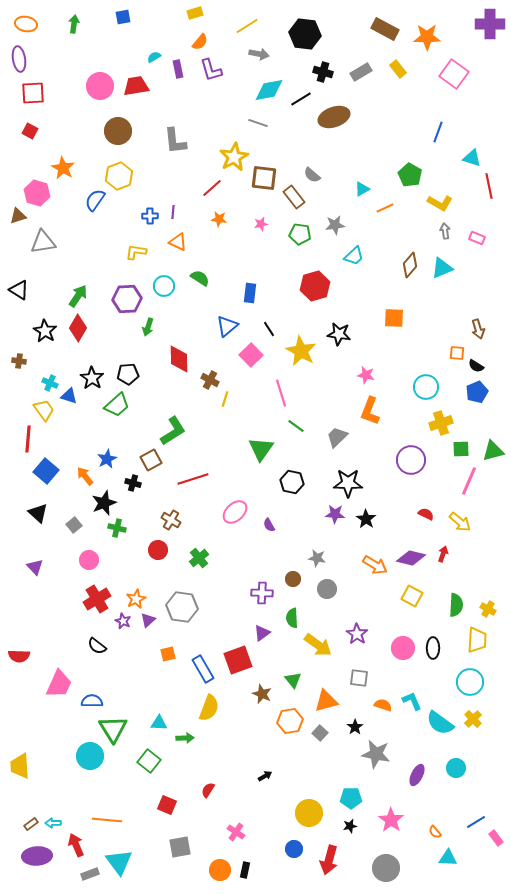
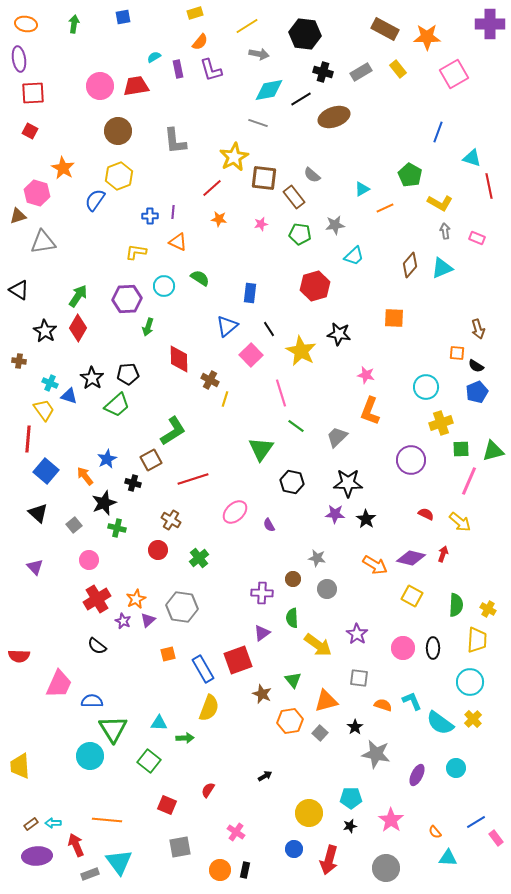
pink square at (454, 74): rotated 24 degrees clockwise
